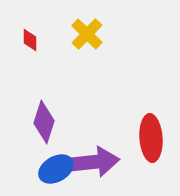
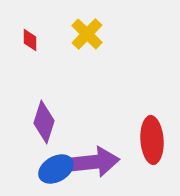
red ellipse: moved 1 px right, 2 px down
